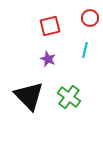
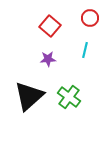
red square: rotated 35 degrees counterclockwise
purple star: rotated 28 degrees counterclockwise
black triangle: rotated 32 degrees clockwise
